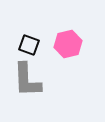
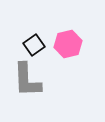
black square: moved 5 px right; rotated 35 degrees clockwise
